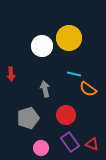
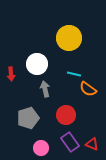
white circle: moved 5 px left, 18 px down
